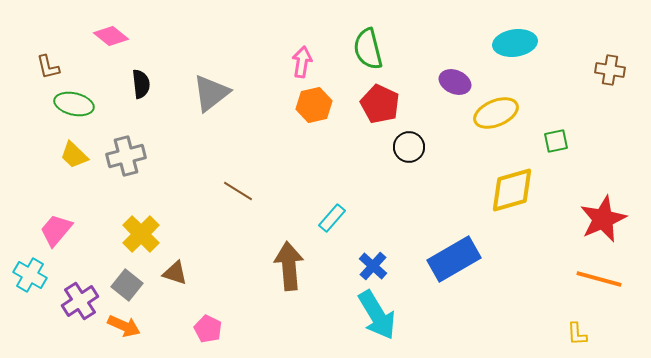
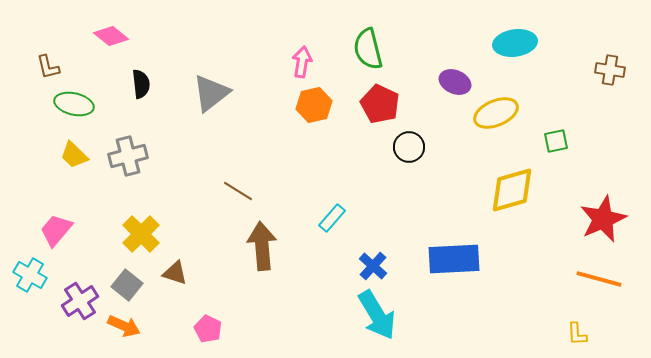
gray cross: moved 2 px right
blue rectangle: rotated 27 degrees clockwise
brown arrow: moved 27 px left, 20 px up
